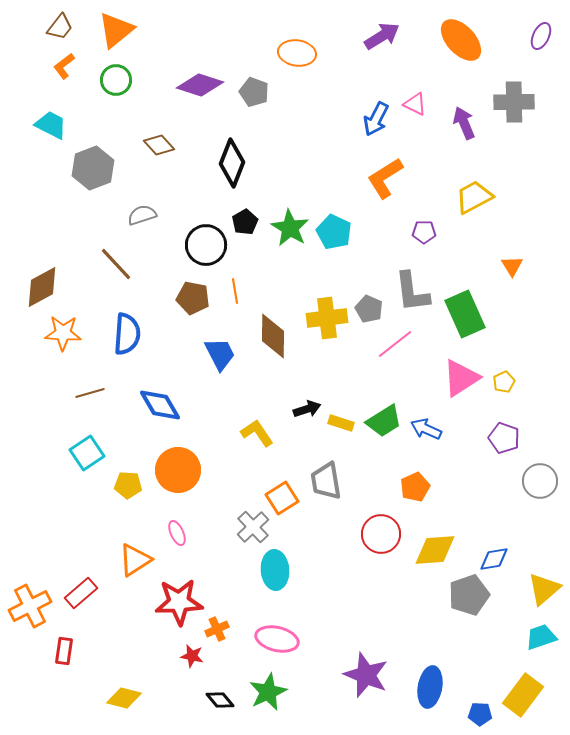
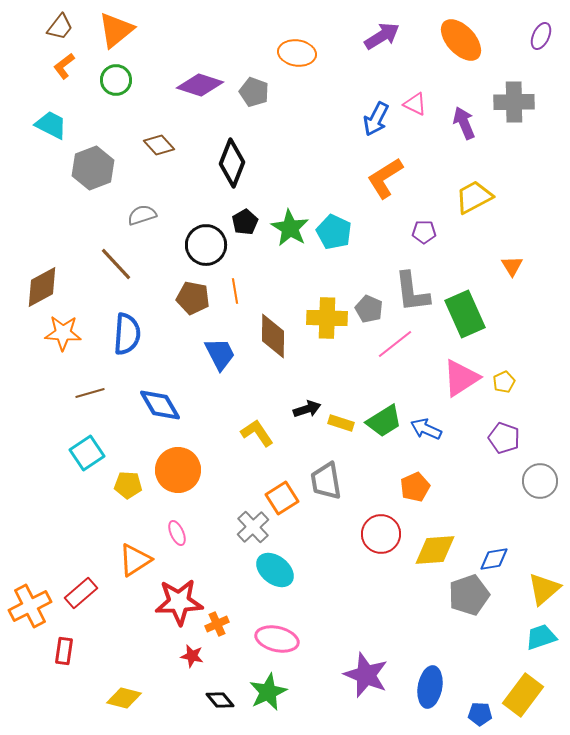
yellow cross at (327, 318): rotated 9 degrees clockwise
cyan ellipse at (275, 570): rotated 48 degrees counterclockwise
orange cross at (217, 629): moved 5 px up
